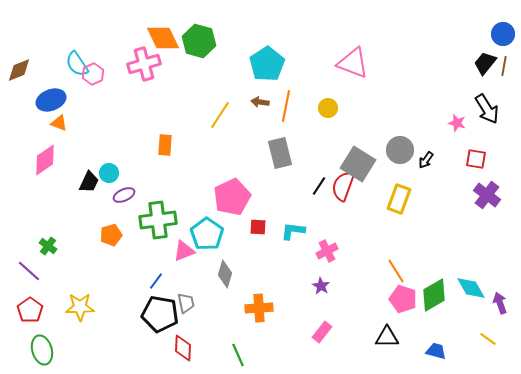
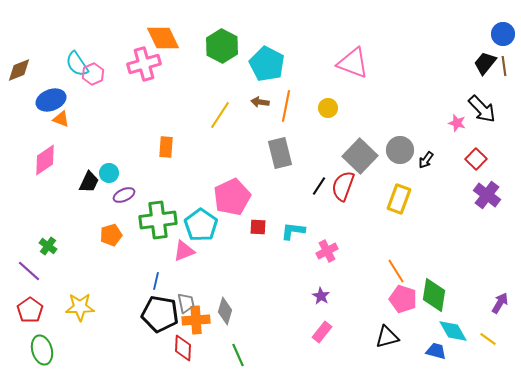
green hexagon at (199, 41): moved 23 px right, 5 px down; rotated 12 degrees clockwise
cyan pentagon at (267, 64): rotated 12 degrees counterclockwise
brown line at (504, 66): rotated 18 degrees counterclockwise
black arrow at (487, 109): moved 5 px left; rotated 12 degrees counterclockwise
orange triangle at (59, 123): moved 2 px right, 4 px up
orange rectangle at (165, 145): moved 1 px right, 2 px down
red square at (476, 159): rotated 35 degrees clockwise
gray square at (358, 164): moved 2 px right, 8 px up; rotated 12 degrees clockwise
cyan pentagon at (207, 234): moved 6 px left, 9 px up
gray diamond at (225, 274): moved 37 px down
blue line at (156, 281): rotated 24 degrees counterclockwise
purple star at (321, 286): moved 10 px down
cyan diamond at (471, 288): moved 18 px left, 43 px down
green diamond at (434, 295): rotated 52 degrees counterclockwise
purple arrow at (500, 303): rotated 50 degrees clockwise
orange cross at (259, 308): moved 63 px left, 12 px down
black triangle at (387, 337): rotated 15 degrees counterclockwise
